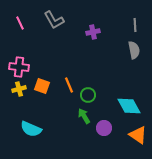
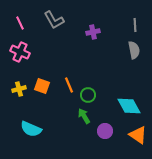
pink cross: moved 1 px right, 15 px up; rotated 18 degrees clockwise
purple circle: moved 1 px right, 3 px down
